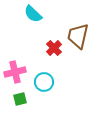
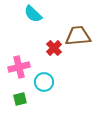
brown trapezoid: rotated 72 degrees clockwise
pink cross: moved 4 px right, 5 px up
